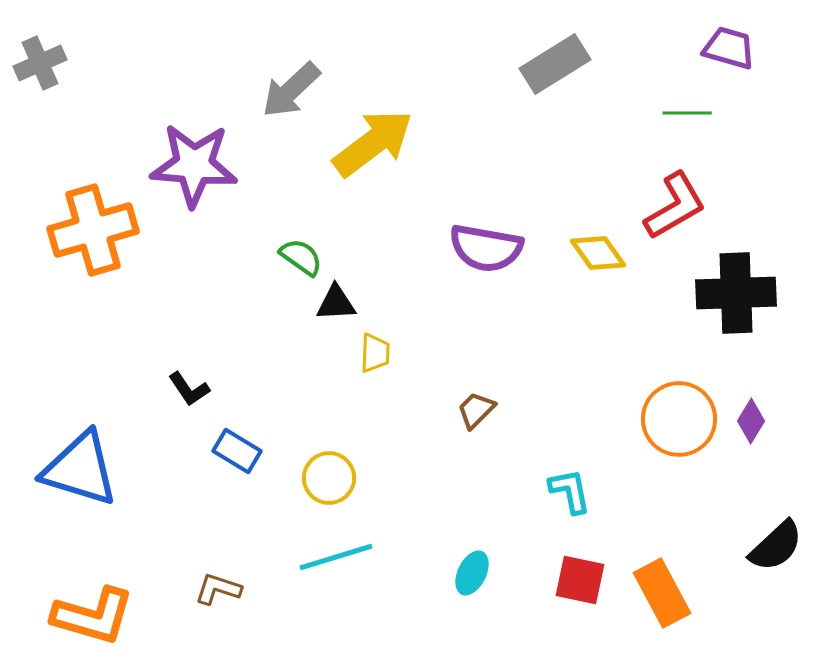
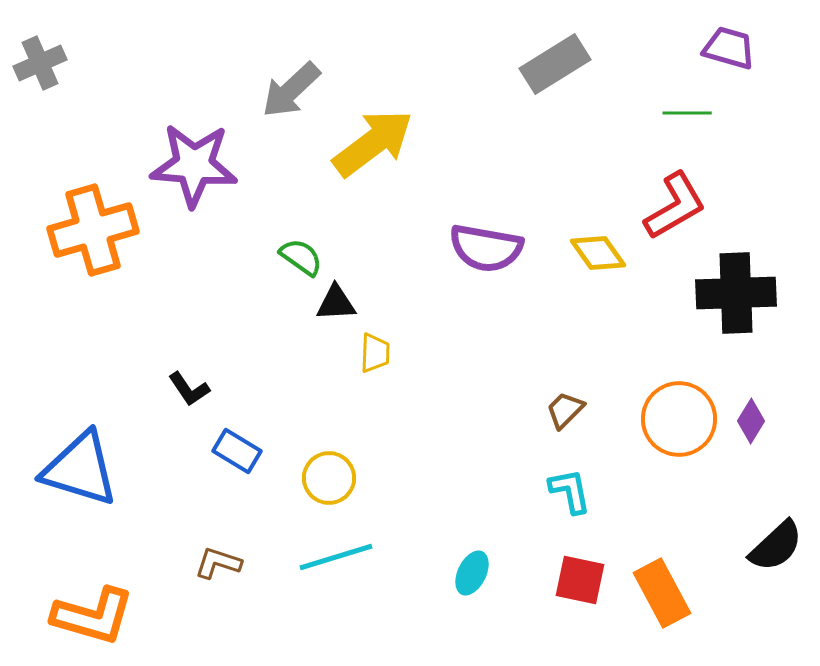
brown trapezoid: moved 89 px right
brown L-shape: moved 26 px up
